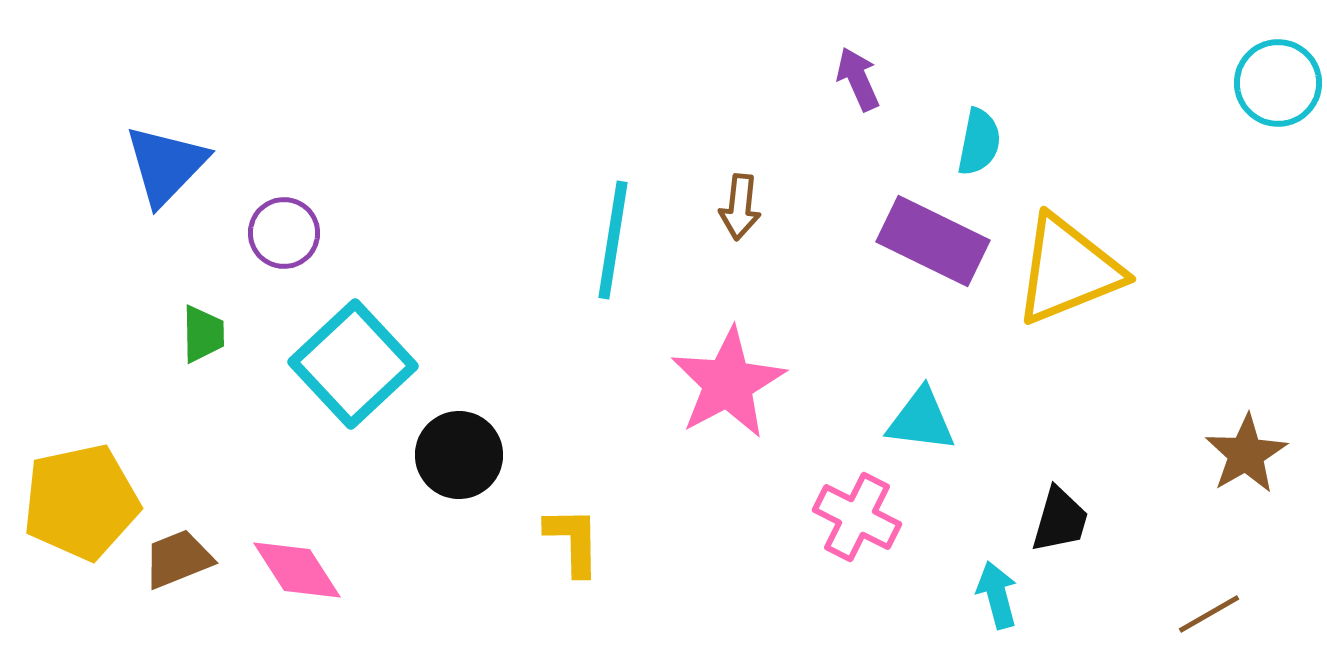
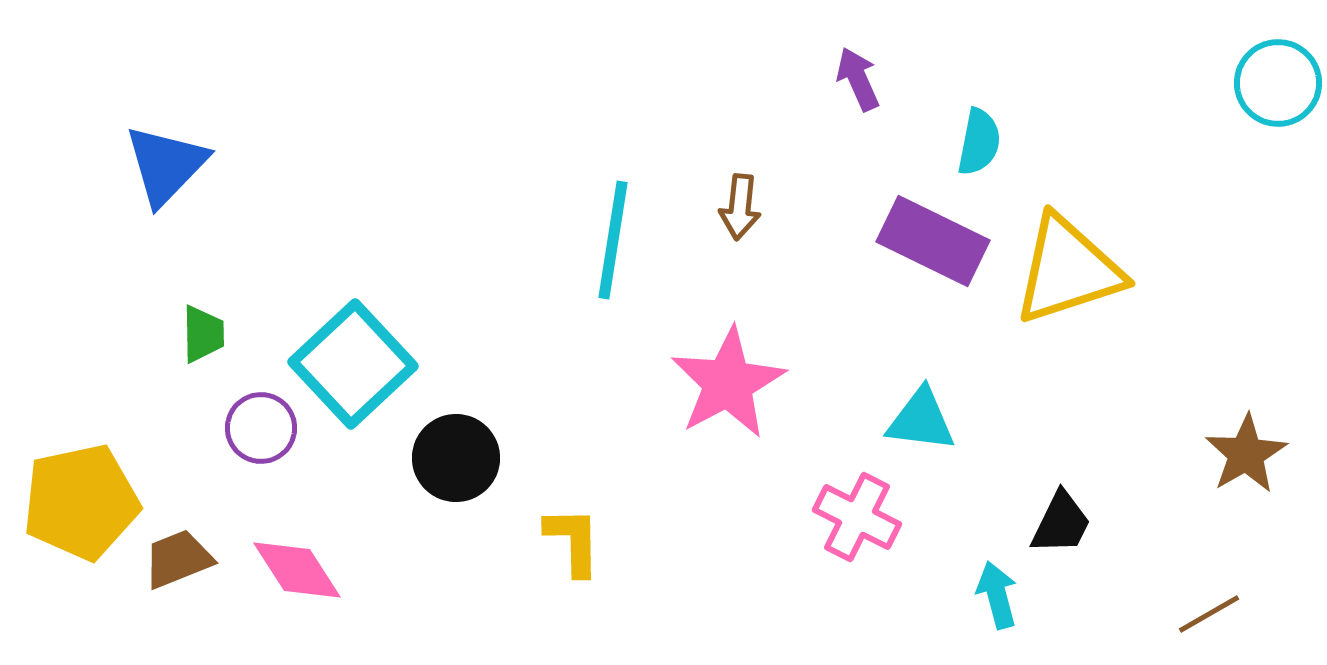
purple circle: moved 23 px left, 195 px down
yellow triangle: rotated 4 degrees clockwise
black circle: moved 3 px left, 3 px down
black trapezoid: moved 1 px right, 3 px down; rotated 10 degrees clockwise
